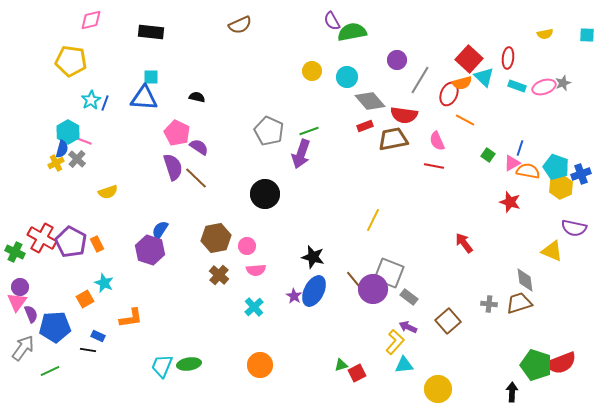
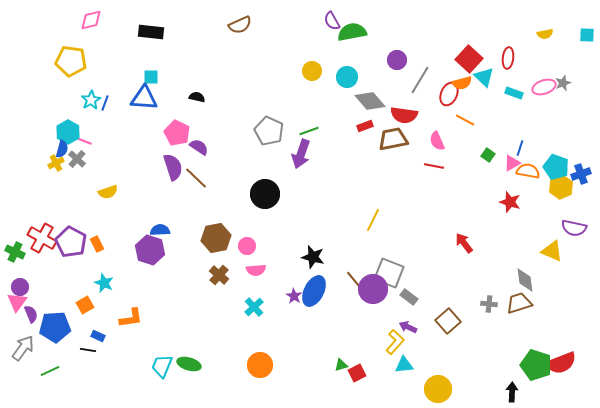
cyan rectangle at (517, 86): moved 3 px left, 7 px down
blue semicircle at (160, 230): rotated 54 degrees clockwise
orange square at (85, 299): moved 6 px down
green ellipse at (189, 364): rotated 25 degrees clockwise
